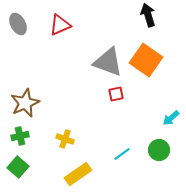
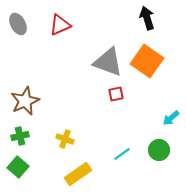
black arrow: moved 1 px left, 3 px down
orange square: moved 1 px right, 1 px down
brown star: moved 2 px up
